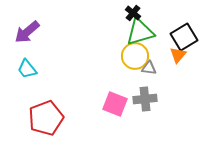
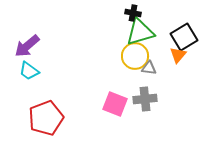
black cross: rotated 28 degrees counterclockwise
purple arrow: moved 14 px down
cyan trapezoid: moved 2 px right, 2 px down; rotated 15 degrees counterclockwise
